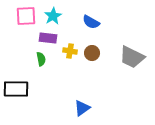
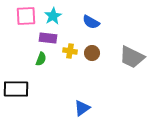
green semicircle: rotated 32 degrees clockwise
